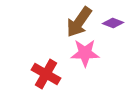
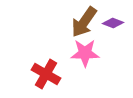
brown arrow: moved 5 px right
